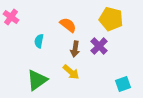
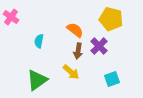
orange semicircle: moved 7 px right, 5 px down
brown arrow: moved 3 px right, 2 px down
cyan square: moved 11 px left, 5 px up
